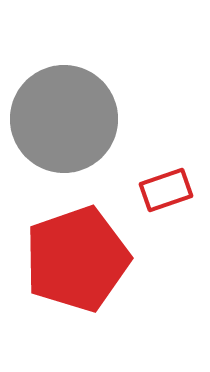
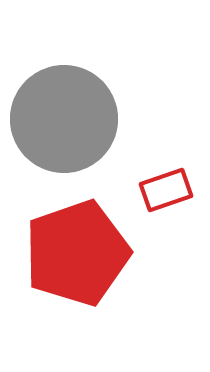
red pentagon: moved 6 px up
